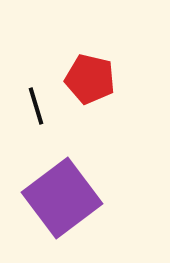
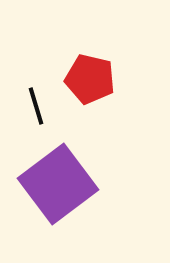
purple square: moved 4 px left, 14 px up
